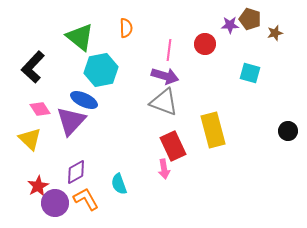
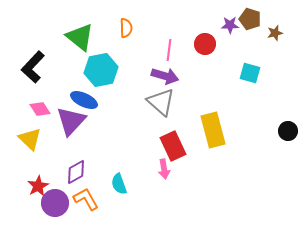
gray triangle: moved 3 px left; rotated 20 degrees clockwise
